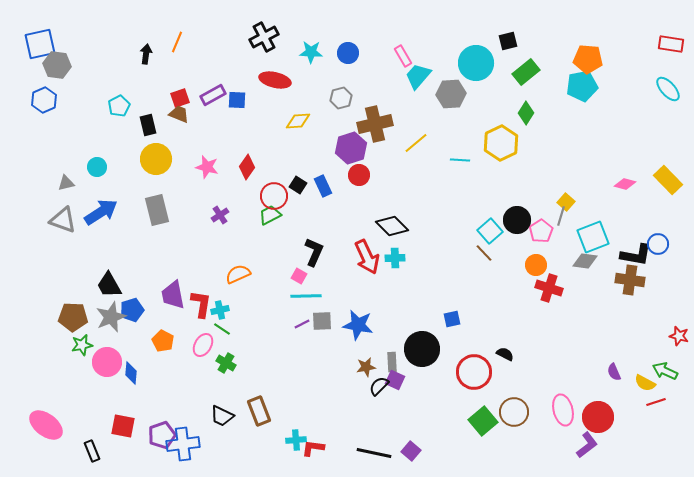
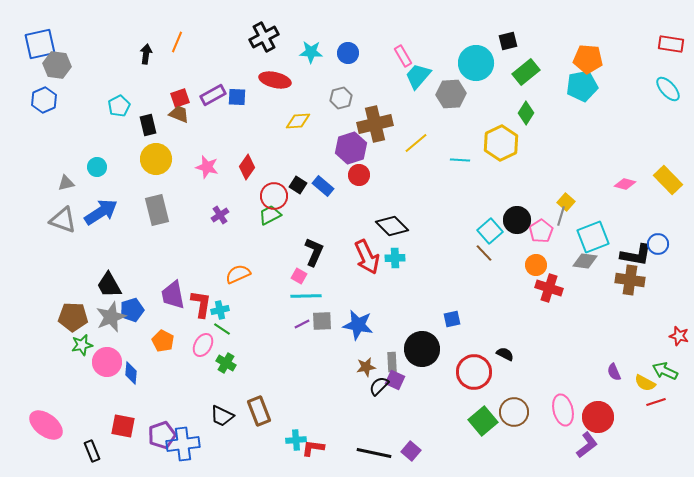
blue square at (237, 100): moved 3 px up
blue rectangle at (323, 186): rotated 25 degrees counterclockwise
